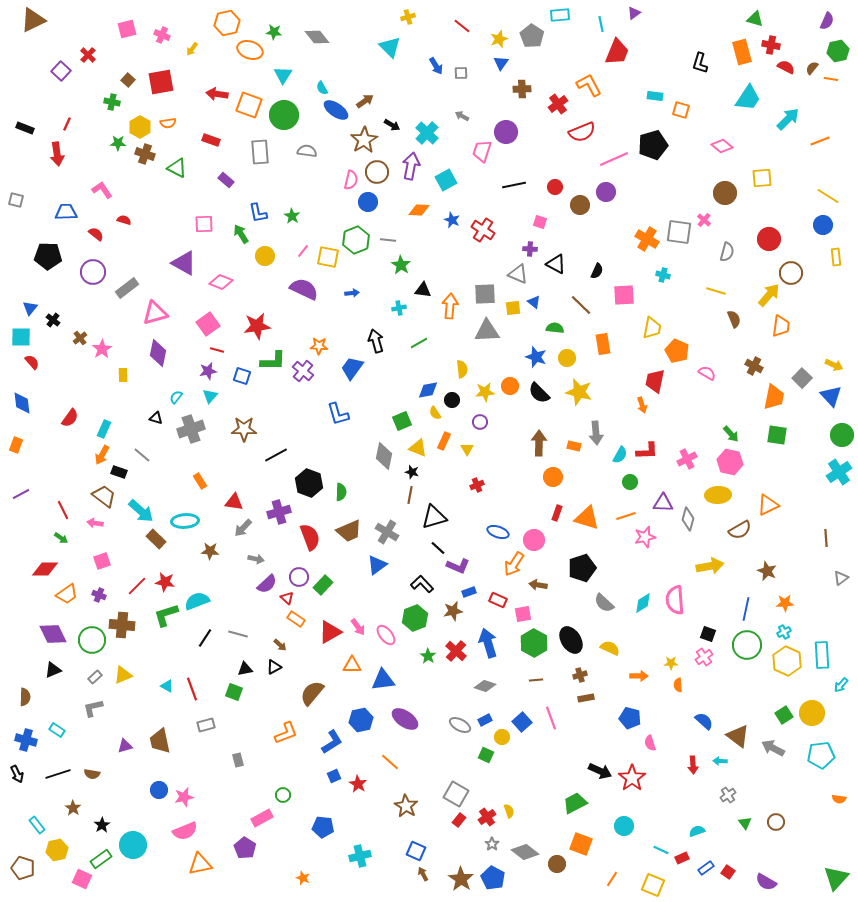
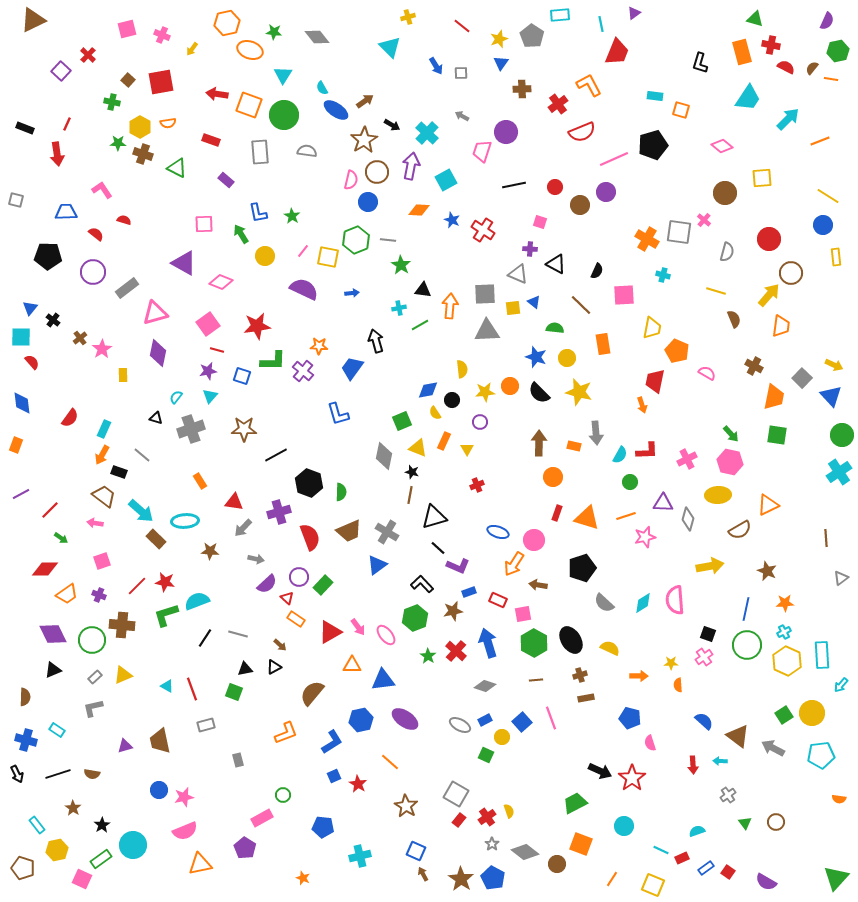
brown cross at (145, 154): moved 2 px left
green line at (419, 343): moved 1 px right, 18 px up
red line at (63, 510): moved 13 px left; rotated 72 degrees clockwise
